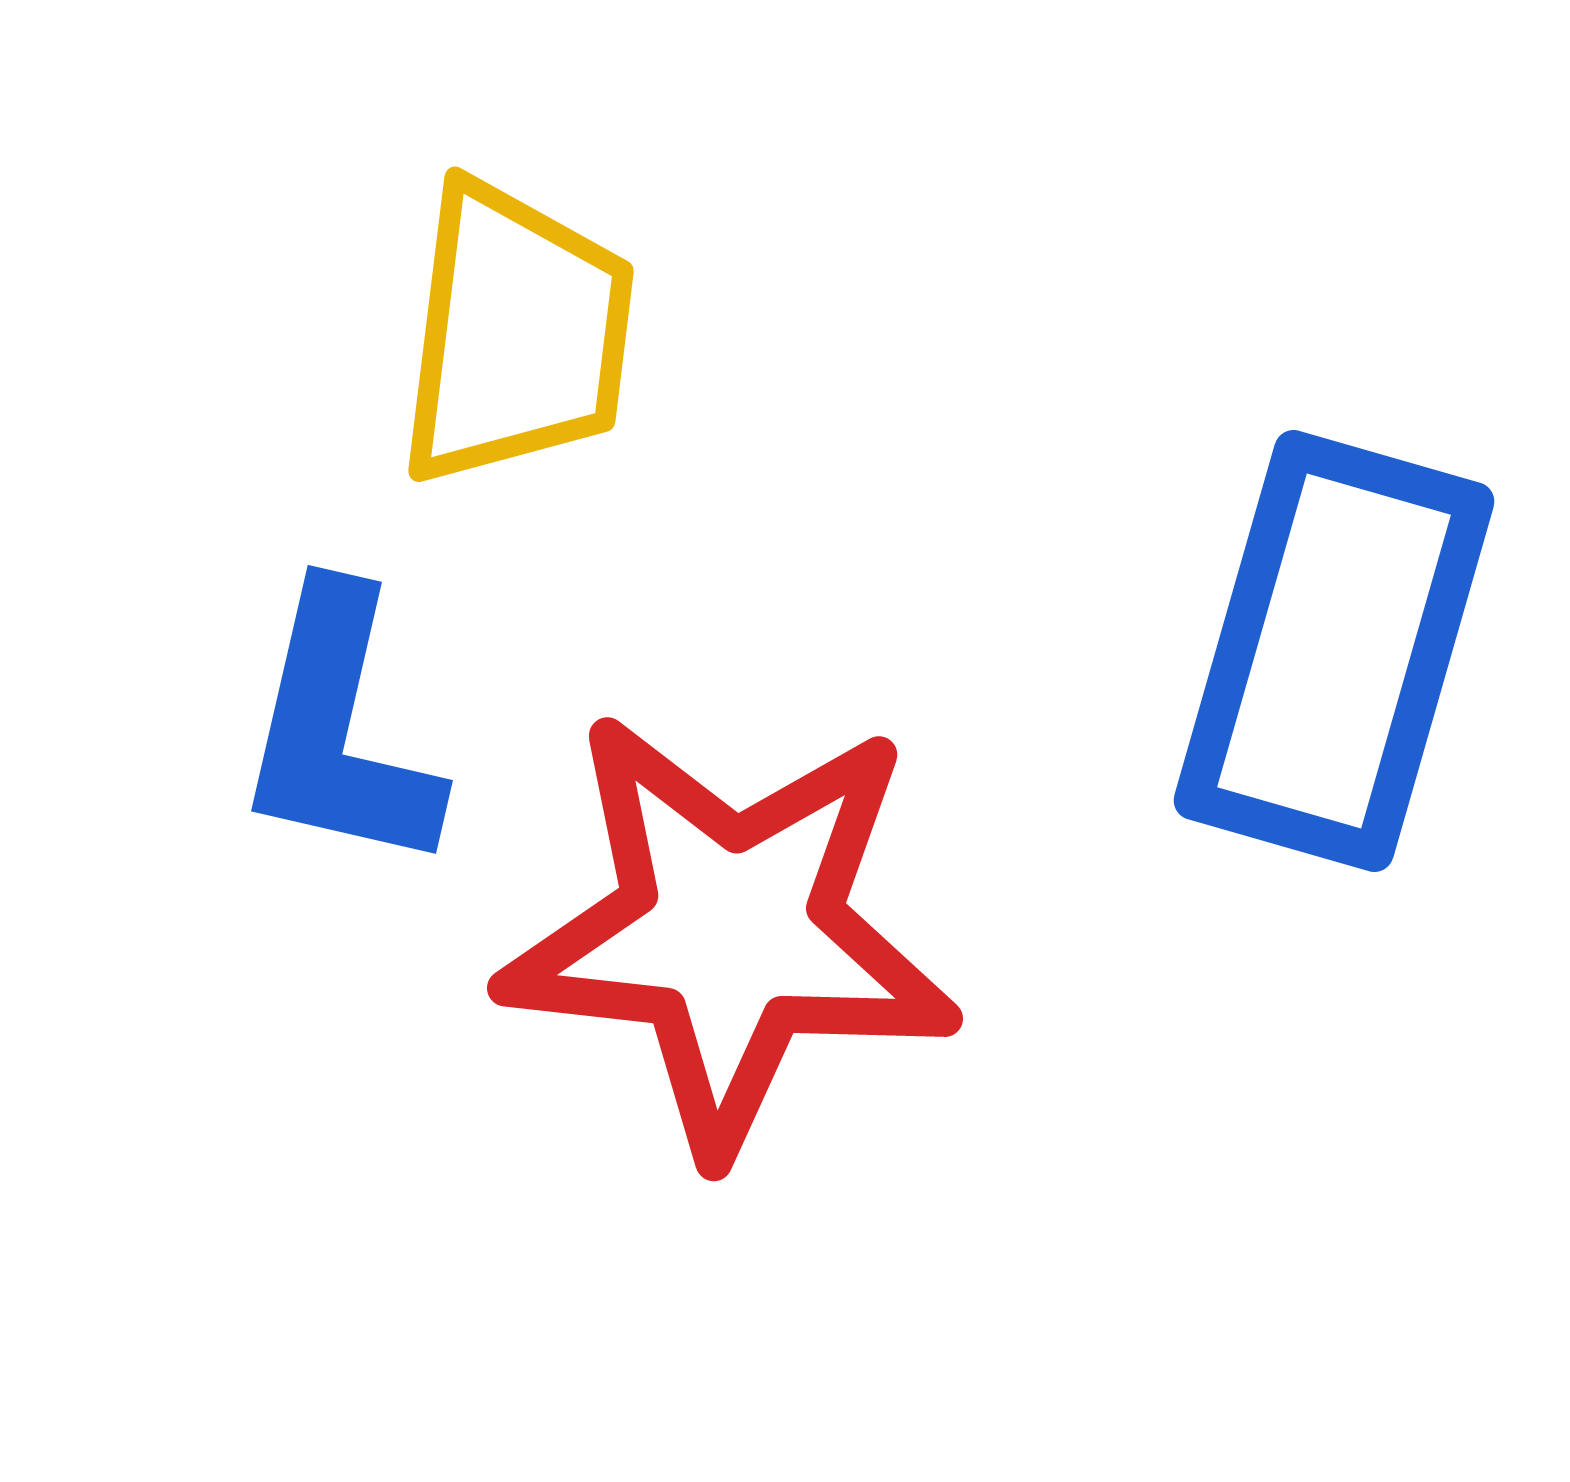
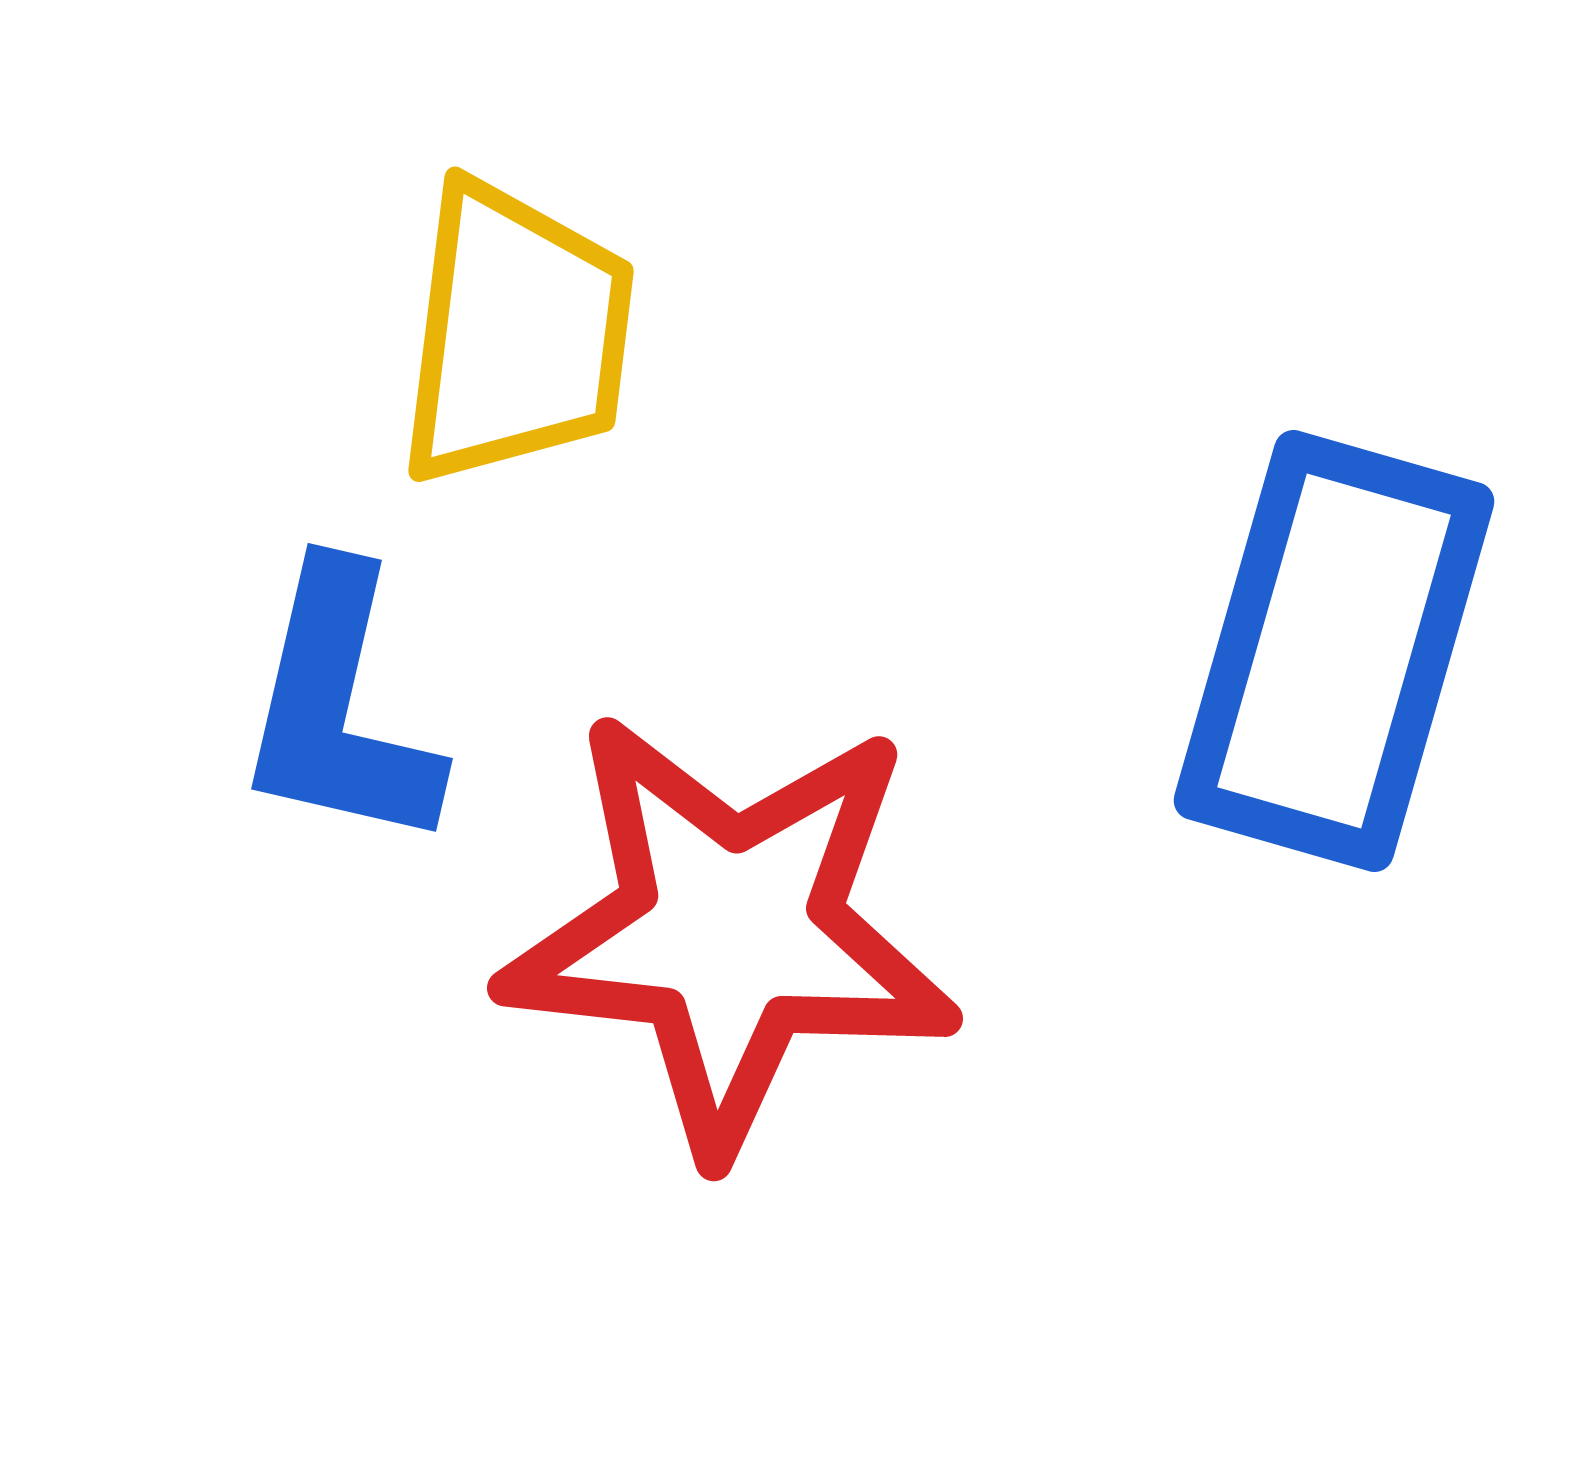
blue L-shape: moved 22 px up
